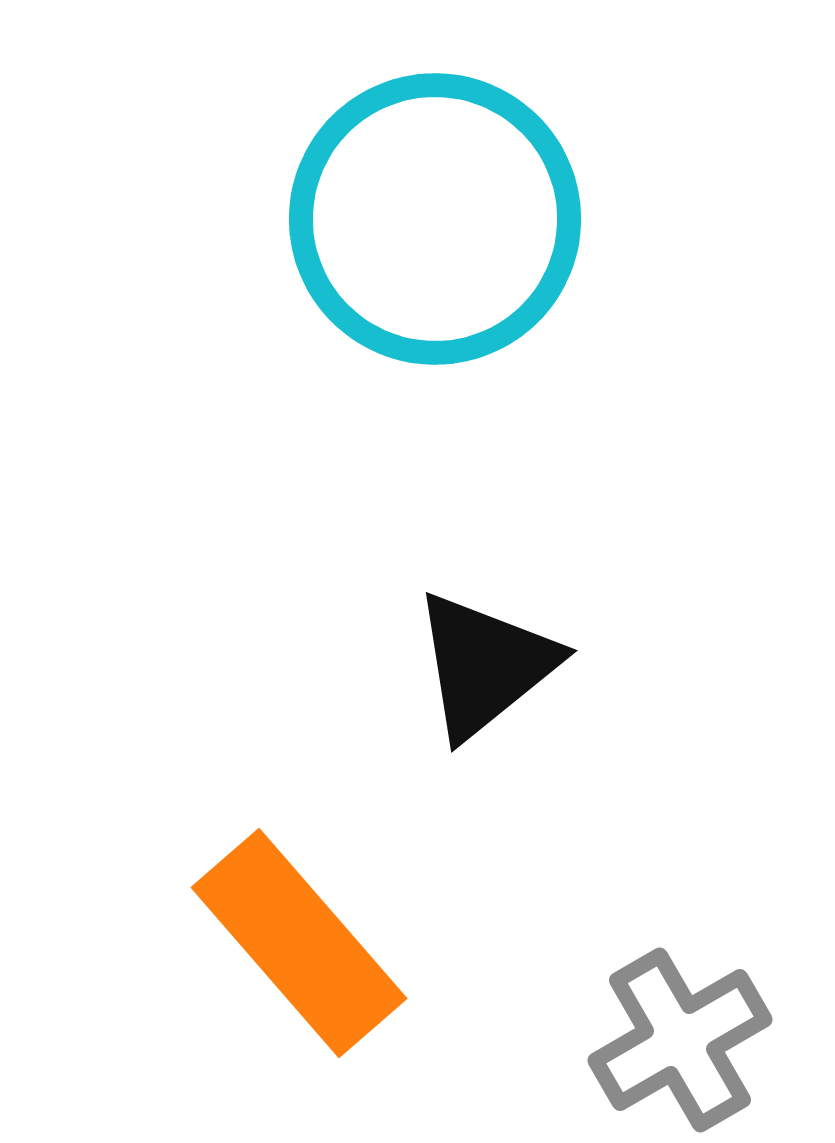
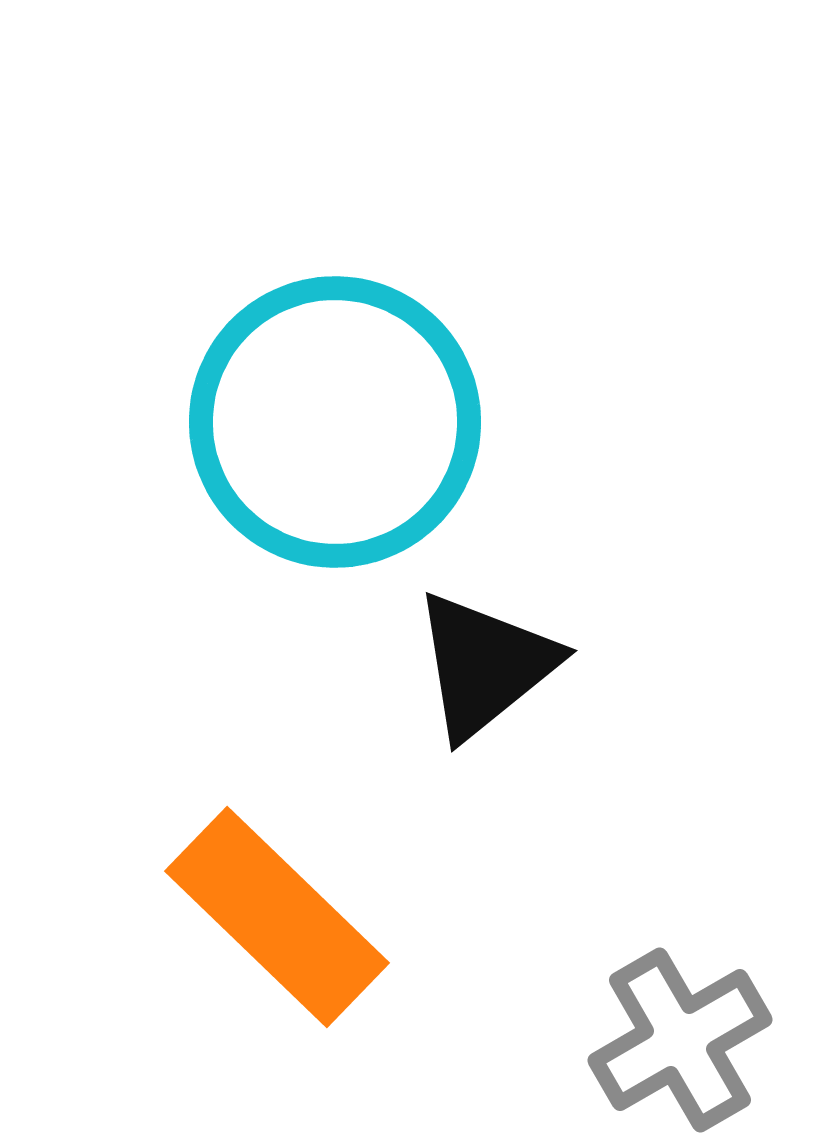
cyan circle: moved 100 px left, 203 px down
orange rectangle: moved 22 px left, 26 px up; rotated 5 degrees counterclockwise
